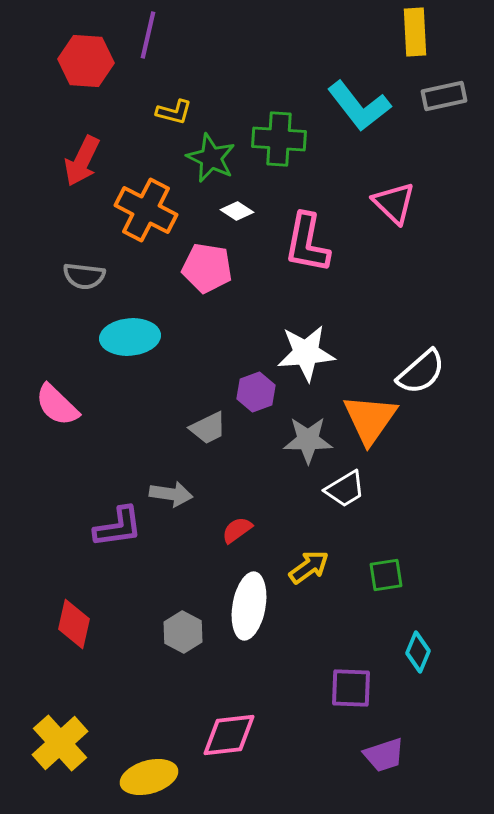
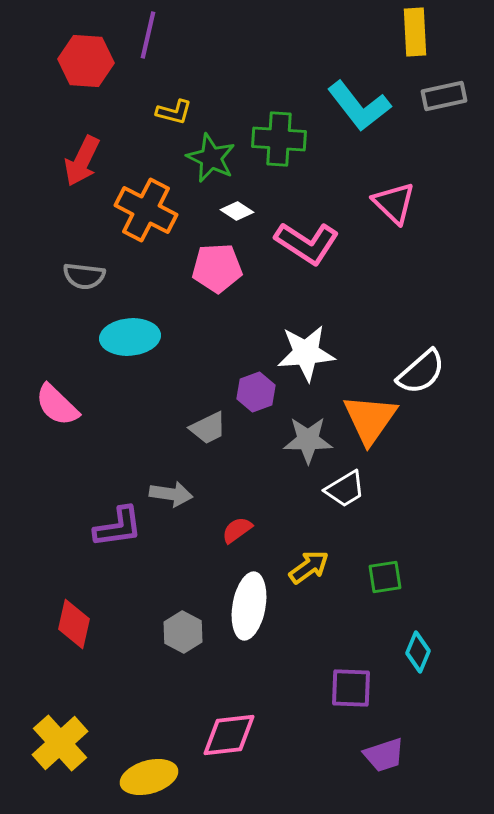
pink L-shape: rotated 68 degrees counterclockwise
pink pentagon: moved 10 px right; rotated 12 degrees counterclockwise
green square: moved 1 px left, 2 px down
